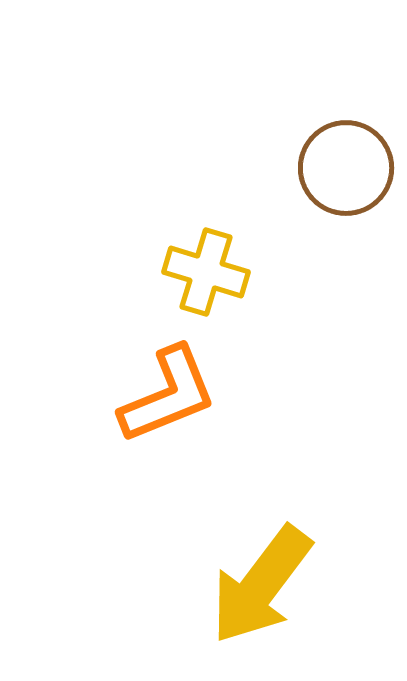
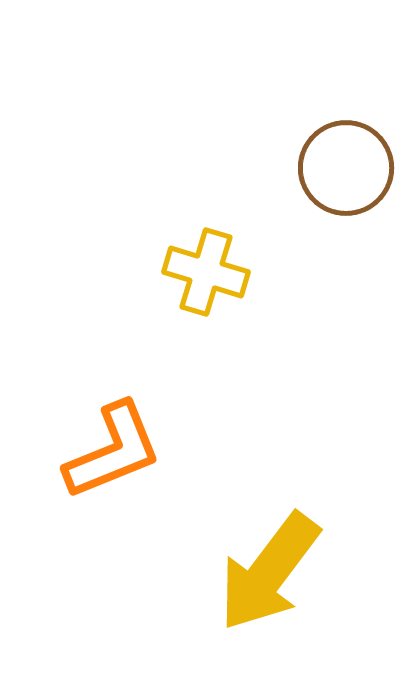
orange L-shape: moved 55 px left, 56 px down
yellow arrow: moved 8 px right, 13 px up
